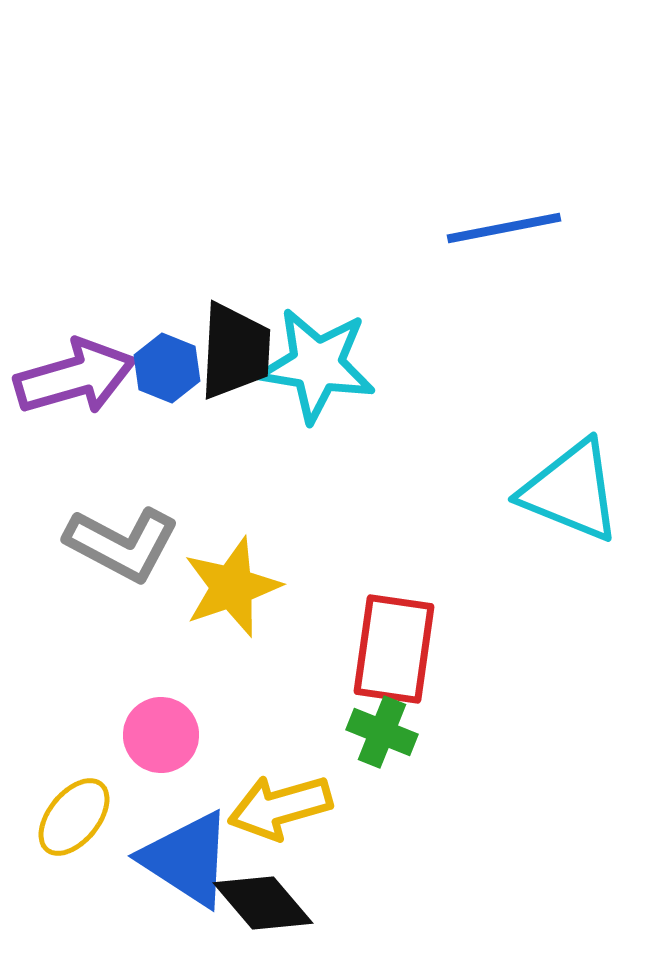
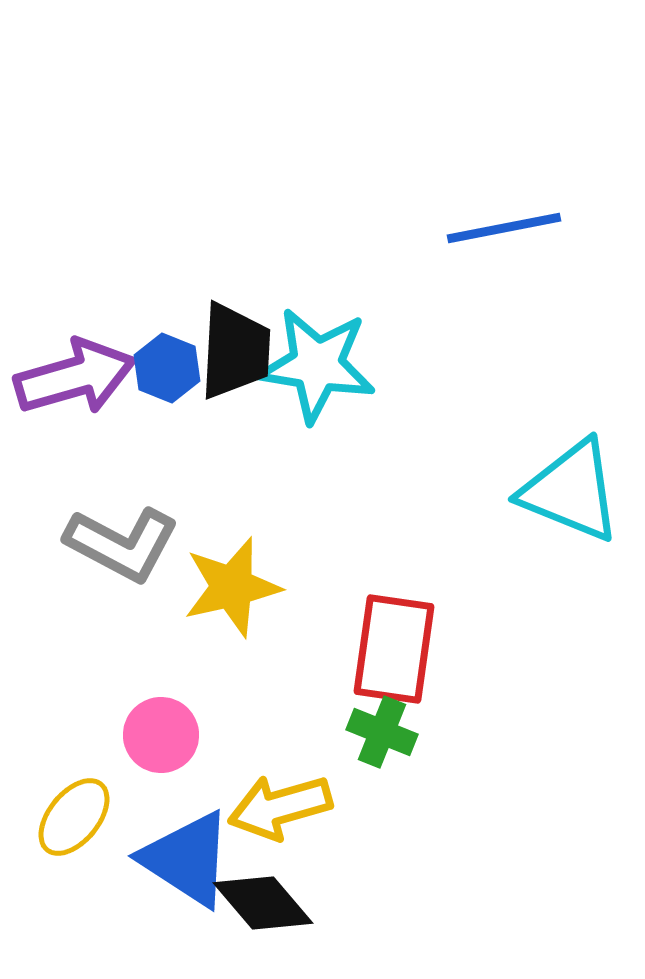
yellow star: rotated 6 degrees clockwise
